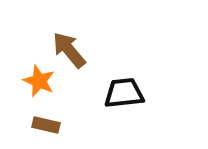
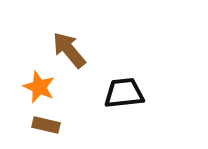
orange star: moved 6 px down
